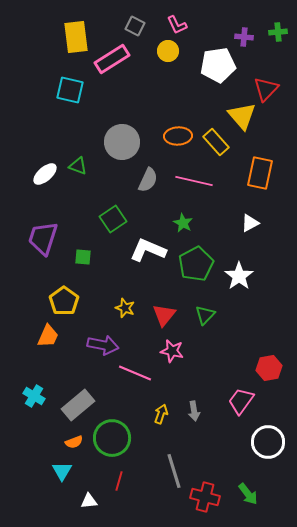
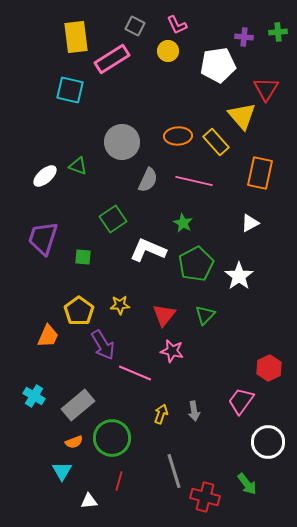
red triangle at (266, 89): rotated 12 degrees counterclockwise
white ellipse at (45, 174): moved 2 px down
yellow pentagon at (64, 301): moved 15 px right, 10 px down
yellow star at (125, 308): moved 5 px left, 3 px up; rotated 24 degrees counterclockwise
purple arrow at (103, 345): rotated 48 degrees clockwise
red hexagon at (269, 368): rotated 15 degrees counterclockwise
green arrow at (248, 494): moved 1 px left, 10 px up
